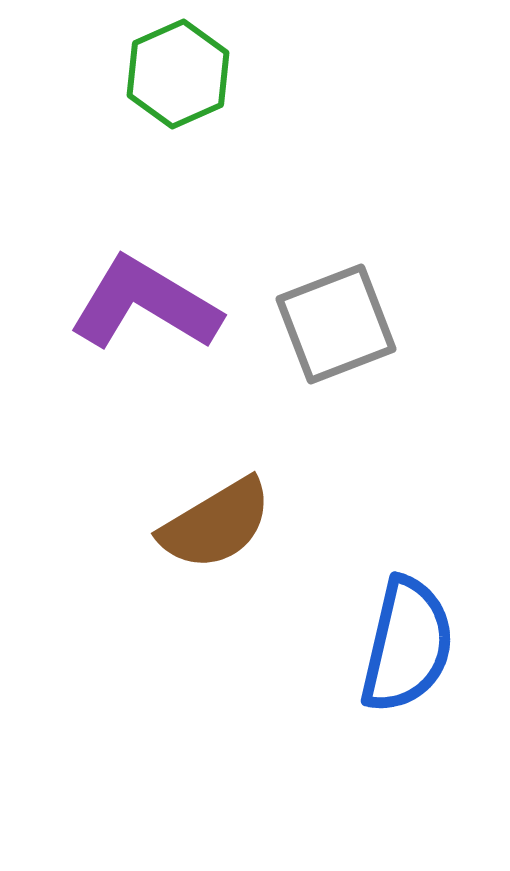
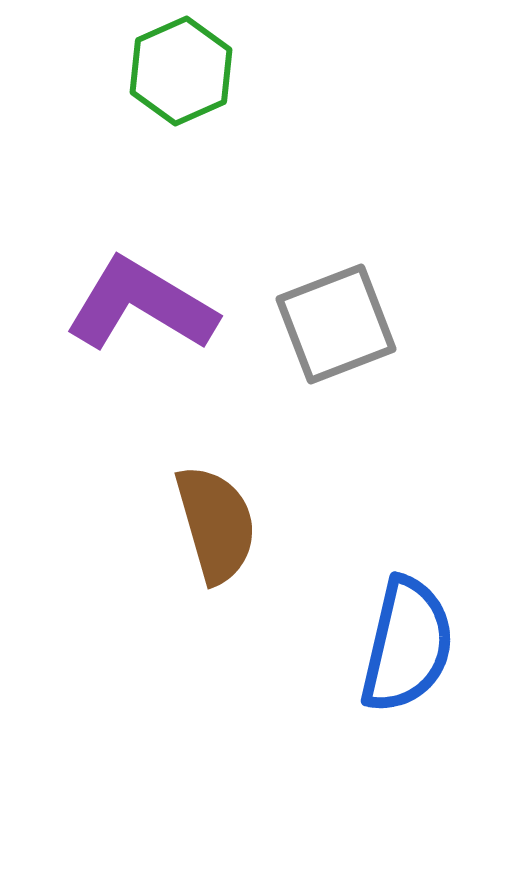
green hexagon: moved 3 px right, 3 px up
purple L-shape: moved 4 px left, 1 px down
brown semicircle: rotated 75 degrees counterclockwise
